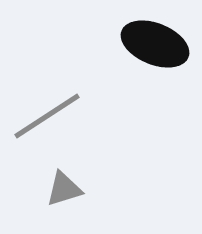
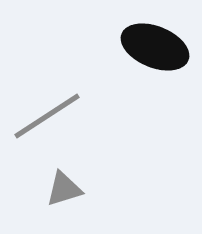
black ellipse: moved 3 px down
